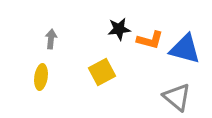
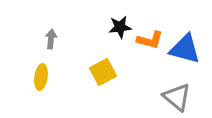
black star: moved 1 px right, 2 px up
yellow square: moved 1 px right
